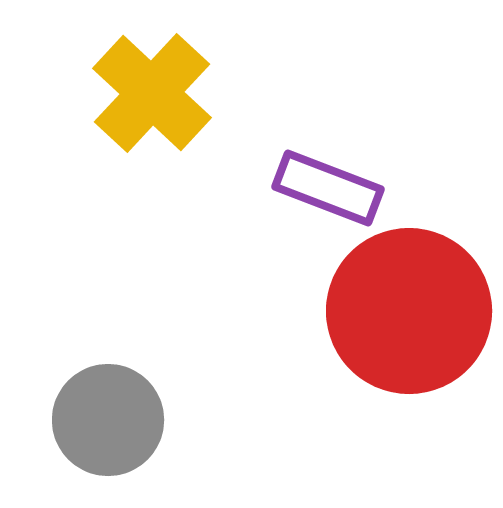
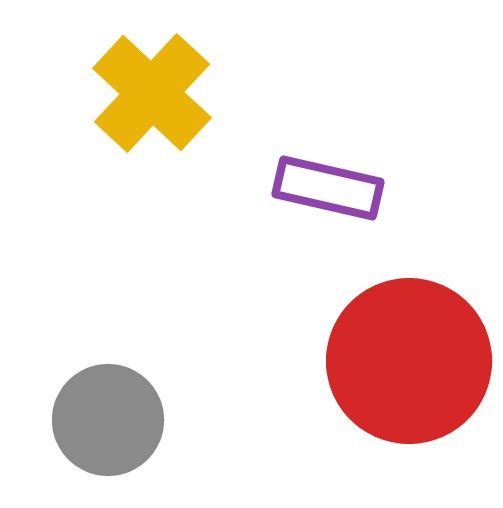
purple rectangle: rotated 8 degrees counterclockwise
red circle: moved 50 px down
